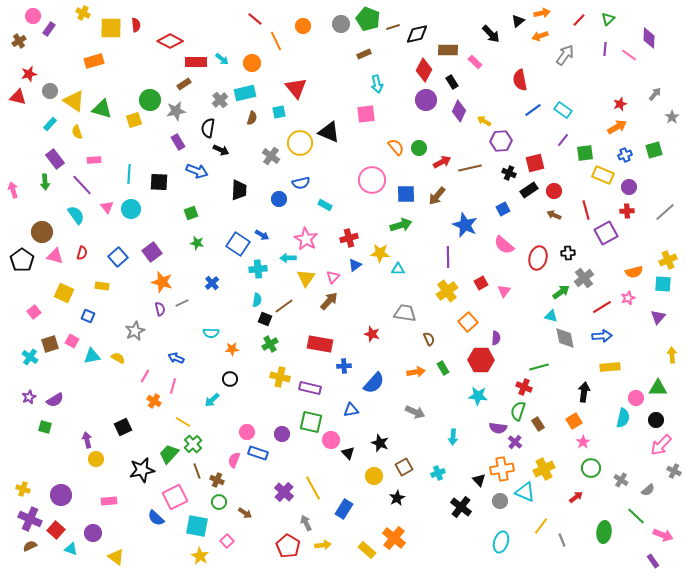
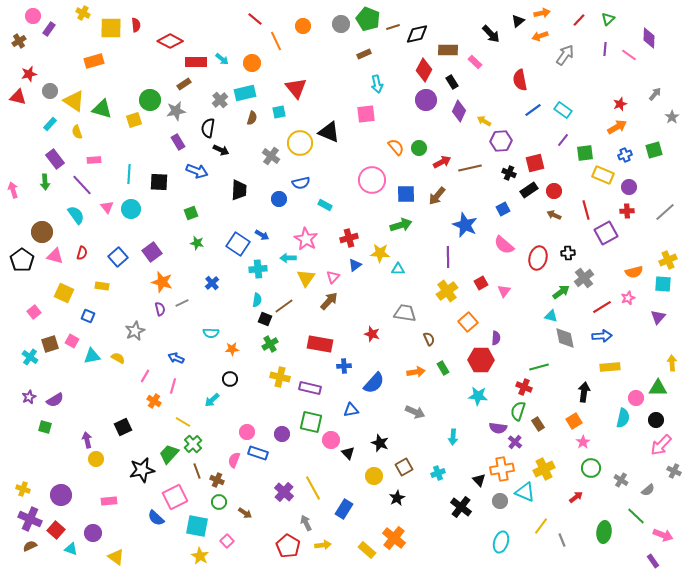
yellow arrow at (672, 355): moved 8 px down
